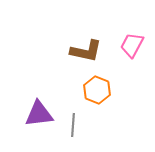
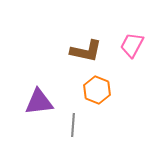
purple triangle: moved 12 px up
